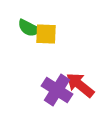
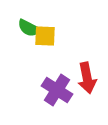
yellow square: moved 1 px left, 2 px down
red arrow: moved 7 px right, 7 px up; rotated 140 degrees counterclockwise
